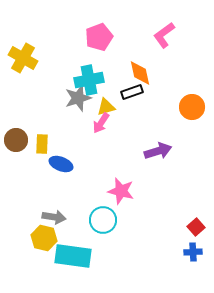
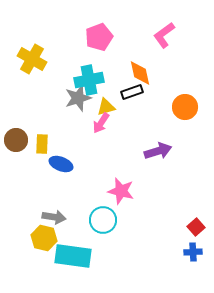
yellow cross: moved 9 px right, 1 px down
orange circle: moved 7 px left
